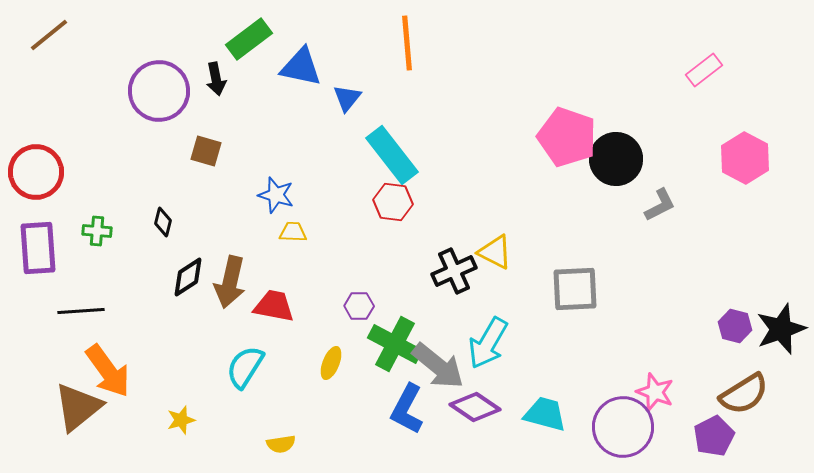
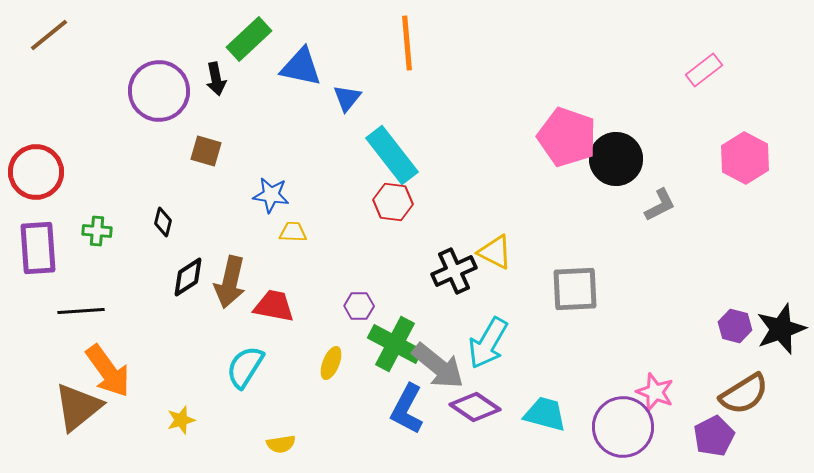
green rectangle at (249, 39): rotated 6 degrees counterclockwise
blue star at (276, 195): moved 5 px left; rotated 9 degrees counterclockwise
